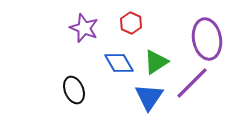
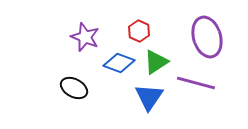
red hexagon: moved 8 px right, 8 px down
purple star: moved 1 px right, 9 px down
purple ellipse: moved 2 px up; rotated 6 degrees counterclockwise
blue diamond: rotated 40 degrees counterclockwise
purple line: moved 4 px right; rotated 60 degrees clockwise
black ellipse: moved 2 px up; rotated 40 degrees counterclockwise
